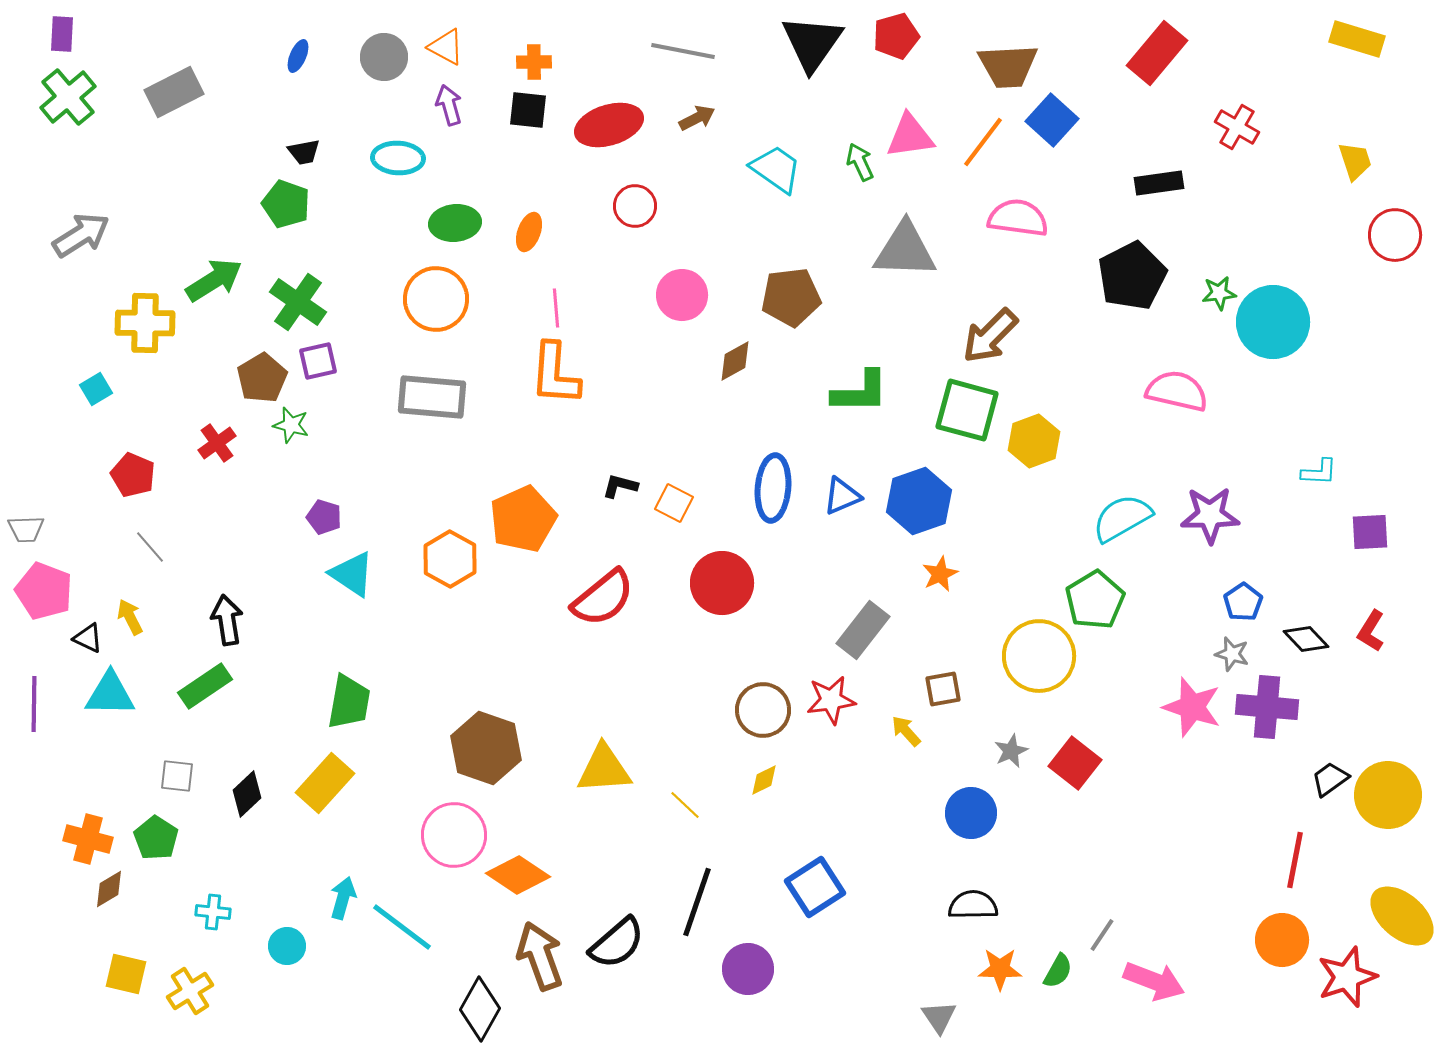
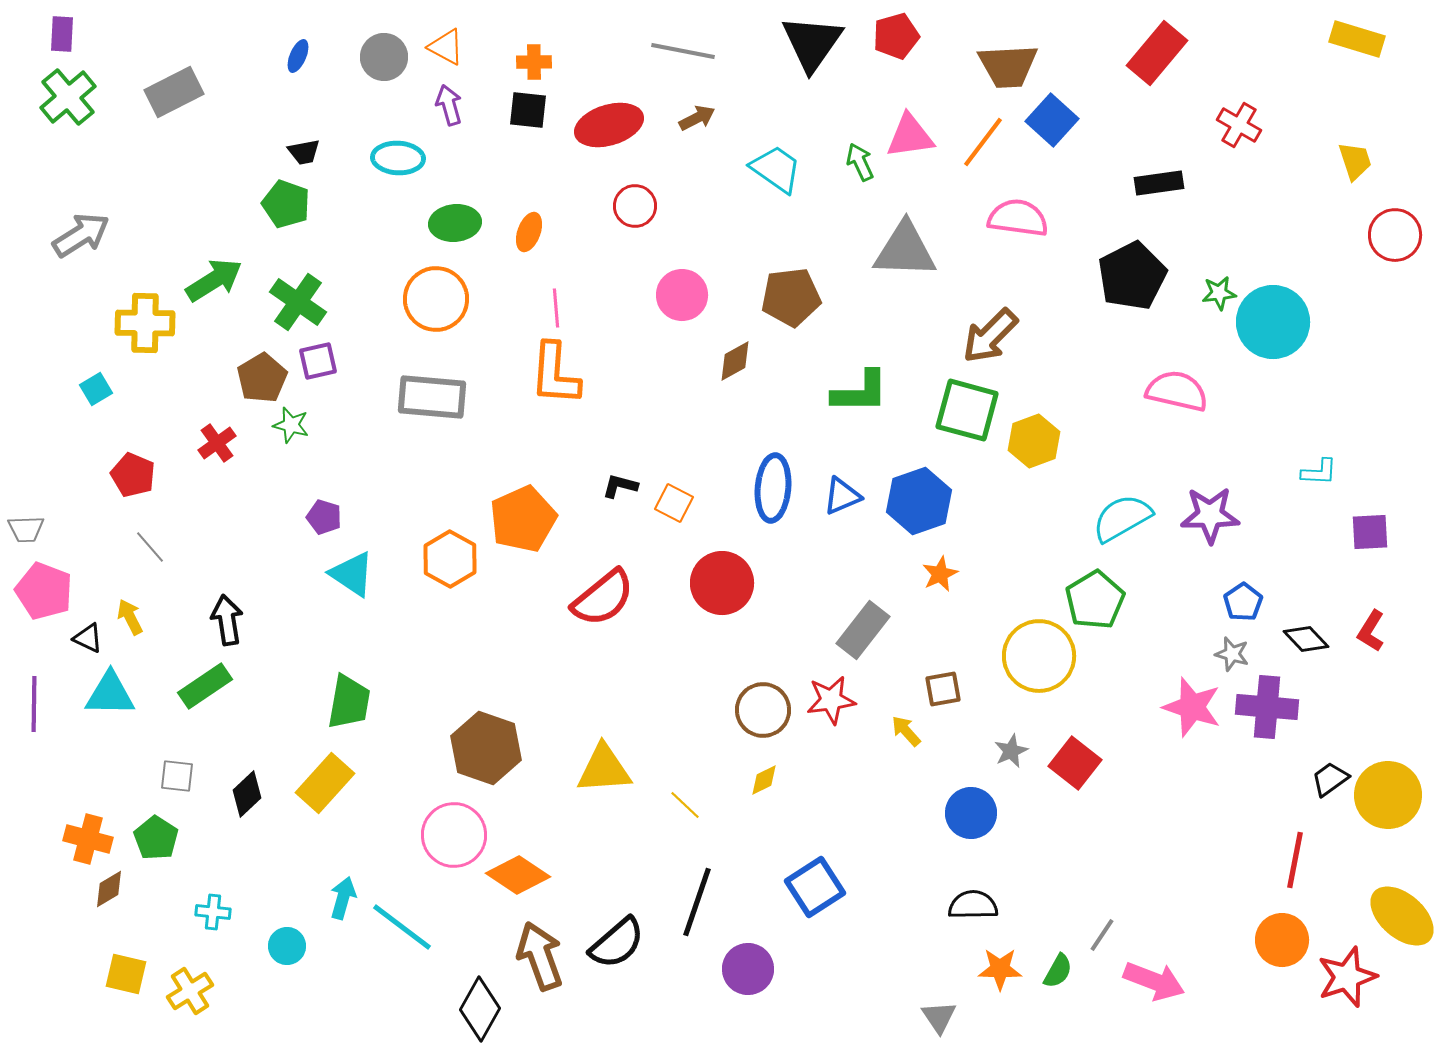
red cross at (1237, 127): moved 2 px right, 2 px up
